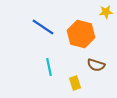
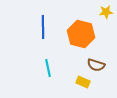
blue line: rotated 55 degrees clockwise
cyan line: moved 1 px left, 1 px down
yellow rectangle: moved 8 px right, 1 px up; rotated 48 degrees counterclockwise
